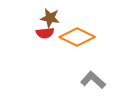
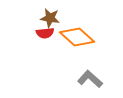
orange diamond: rotated 16 degrees clockwise
gray L-shape: moved 3 px left, 1 px up
